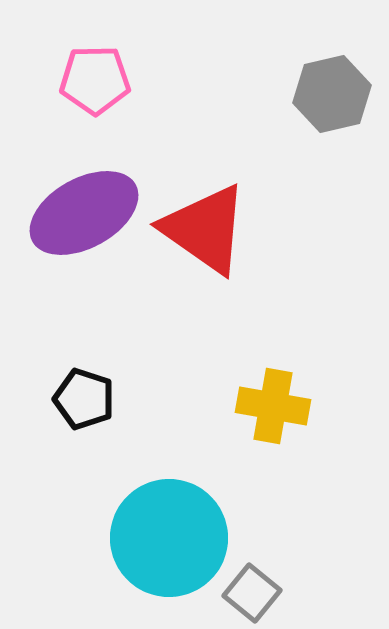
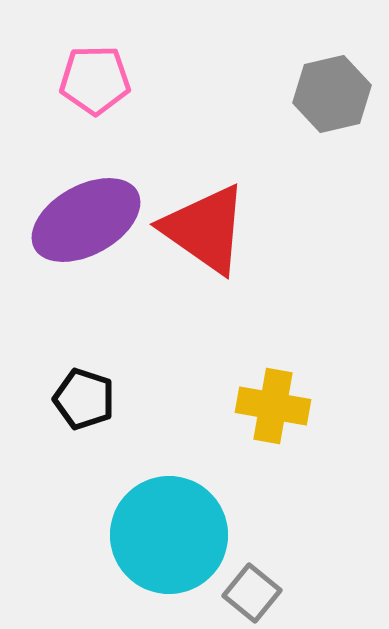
purple ellipse: moved 2 px right, 7 px down
cyan circle: moved 3 px up
